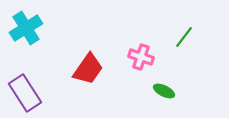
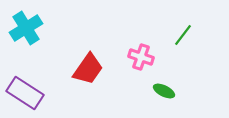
green line: moved 1 px left, 2 px up
purple rectangle: rotated 24 degrees counterclockwise
